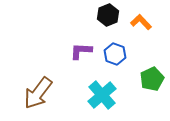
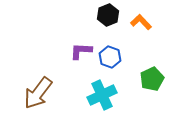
blue hexagon: moved 5 px left, 3 px down
cyan cross: rotated 16 degrees clockwise
